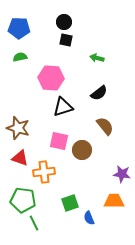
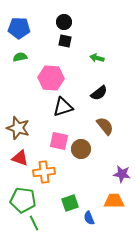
black square: moved 1 px left, 1 px down
brown circle: moved 1 px left, 1 px up
